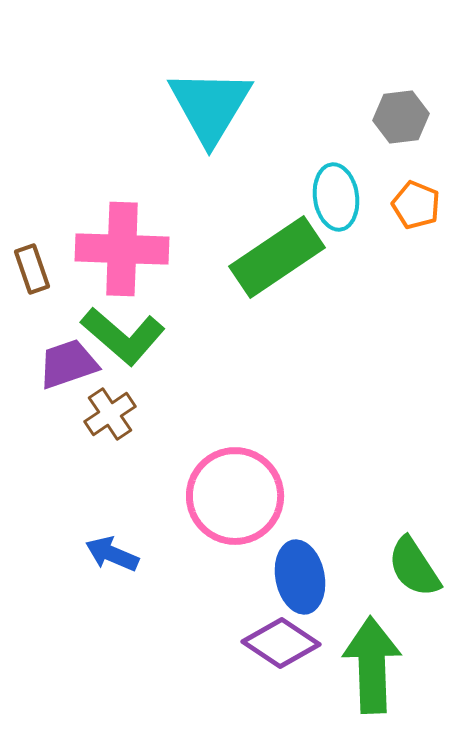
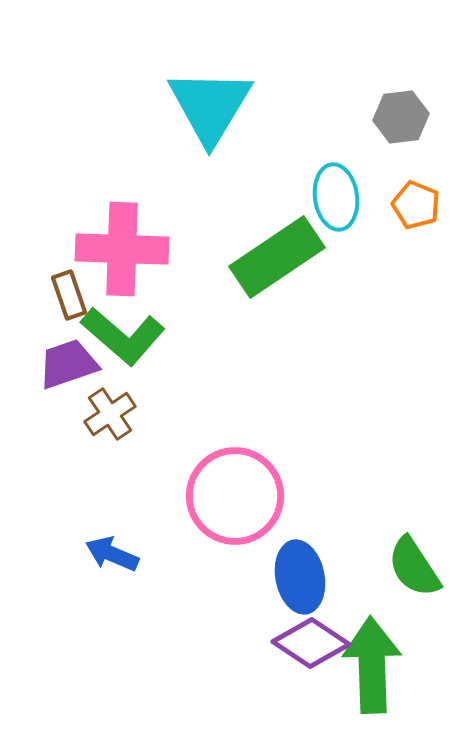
brown rectangle: moved 37 px right, 26 px down
purple diamond: moved 30 px right
